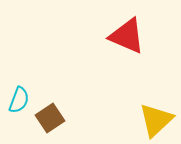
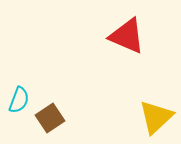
yellow triangle: moved 3 px up
